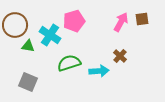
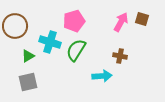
brown square: rotated 24 degrees clockwise
brown circle: moved 1 px down
cyan cross: moved 7 px down; rotated 15 degrees counterclockwise
green triangle: moved 10 px down; rotated 40 degrees counterclockwise
brown cross: rotated 32 degrees counterclockwise
green semicircle: moved 7 px right, 13 px up; rotated 40 degrees counterclockwise
cyan arrow: moved 3 px right, 5 px down
gray square: rotated 36 degrees counterclockwise
